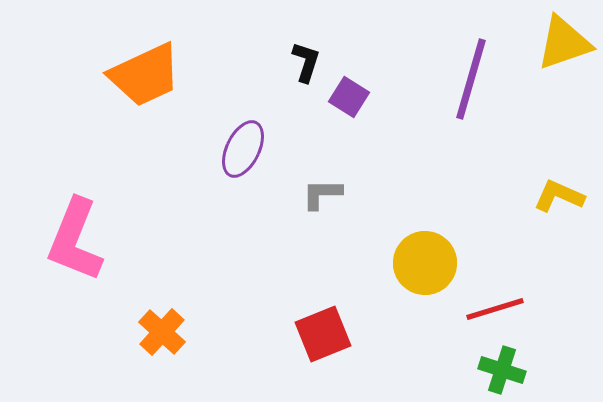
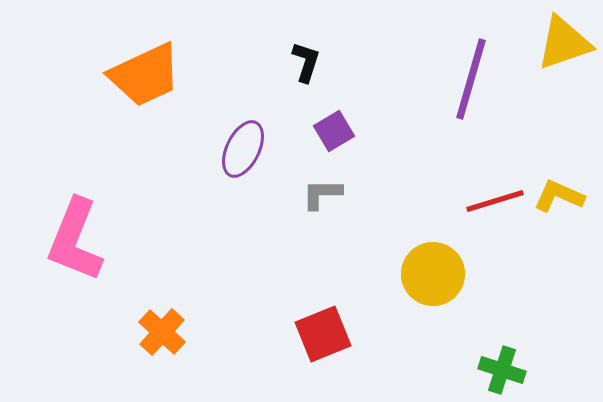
purple square: moved 15 px left, 34 px down; rotated 27 degrees clockwise
yellow circle: moved 8 px right, 11 px down
red line: moved 108 px up
